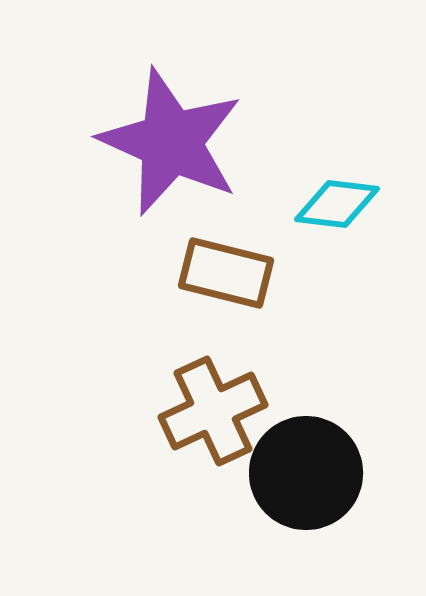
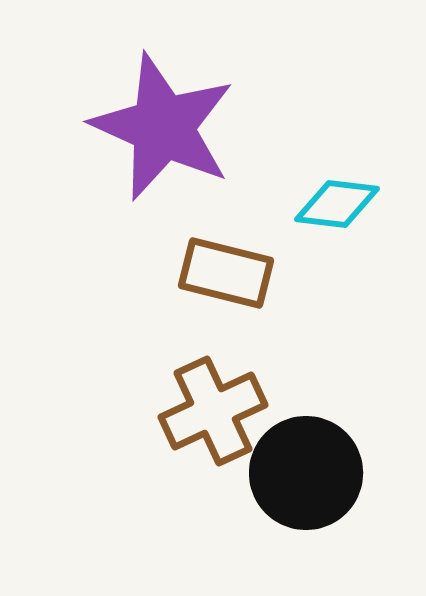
purple star: moved 8 px left, 15 px up
